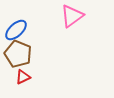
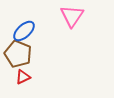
pink triangle: rotated 20 degrees counterclockwise
blue ellipse: moved 8 px right, 1 px down
